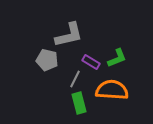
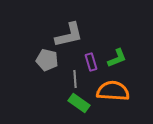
purple rectangle: rotated 42 degrees clockwise
gray line: rotated 30 degrees counterclockwise
orange semicircle: moved 1 px right, 1 px down
green rectangle: rotated 40 degrees counterclockwise
